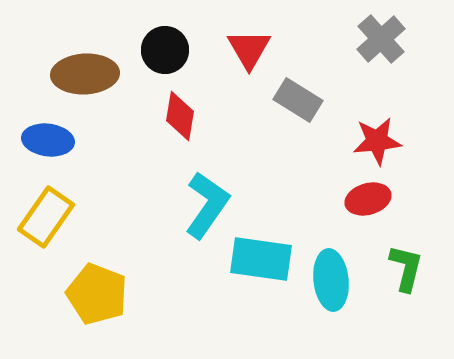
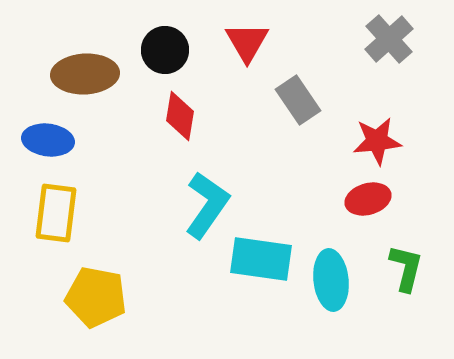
gray cross: moved 8 px right
red triangle: moved 2 px left, 7 px up
gray rectangle: rotated 24 degrees clockwise
yellow rectangle: moved 10 px right, 4 px up; rotated 28 degrees counterclockwise
yellow pentagon: moved 1 px left, 3 px down; rotated 10 degrees counterclockwise
